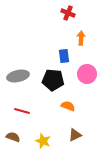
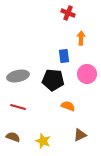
red line: moved 4 px left, 4 px up
brown triangle: moved 5 px right
